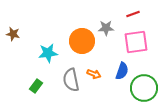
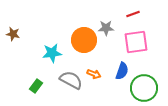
orange circle: moved 2 px right, 1 px up
cyan star: moved 4 px right
gray semicircle: rotated 130 degrees clockwise
